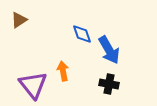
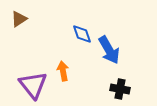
brown triangle: moved 1 px up
black cross: moved 11 px right, 5 px down
